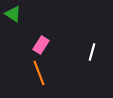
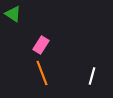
white line: moved 24 px down
orange line: moved 3 px right
